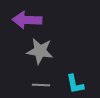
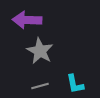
gray star: rotated 20 degrees clockwise
gray line: moved 1 px left, 1 px down; rotated 18 degrees counterclockwise
